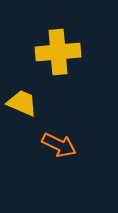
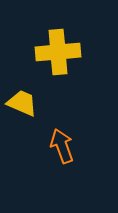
orange arrow: moved 3 px right, 1 px down; rotated 136 degrees counterclockwise
